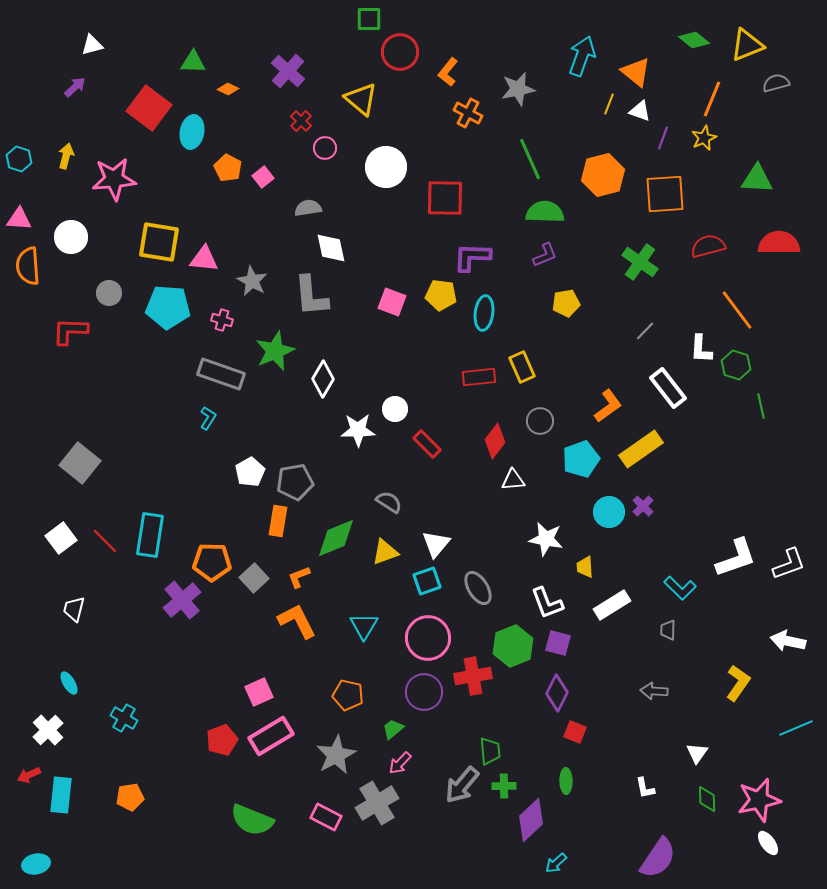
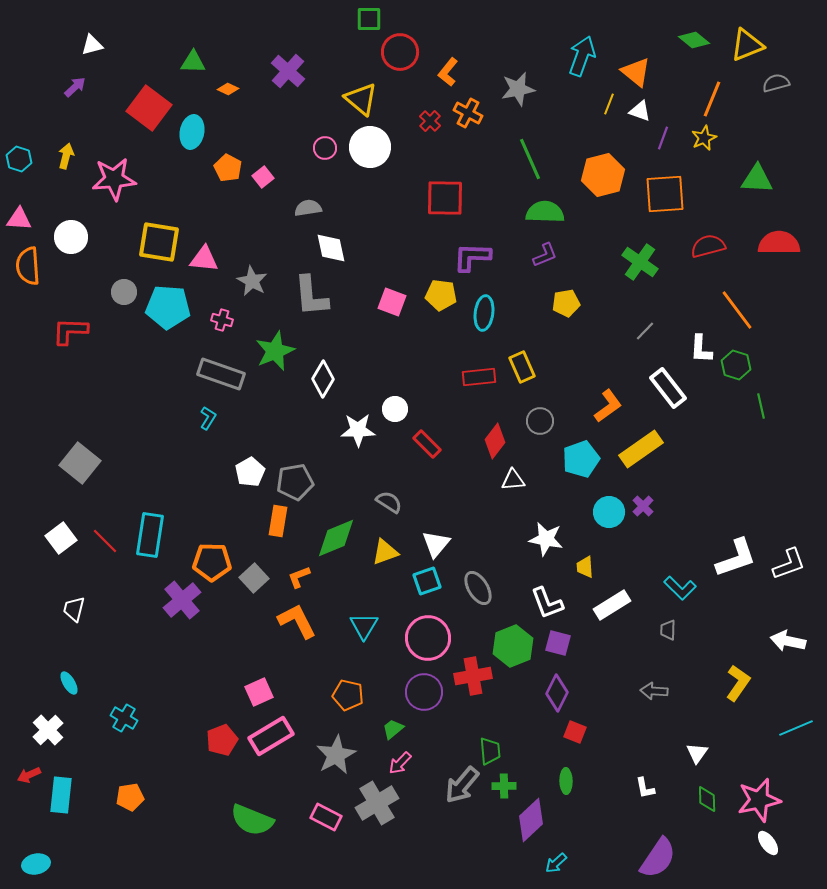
red cross at (301, 121): moved 129 px right
white circle at (386, 167): moved 16 px left, 20 px up
gray circle at (109, 293): moved 15 px right, 1 px up
